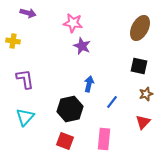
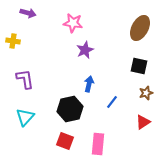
purple star: moved 3 px right, 4 px down; rotated 24 degrees clockwise
brown star: moved 1 px up
red triangle: rotated 14 degrees clockwise
pink rectangle: moved 6 px left, 5 px down
